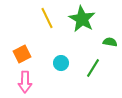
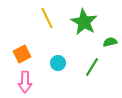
green star: moved 2 px right, 3 px down
green semicircle: rotated 24 degrees counterclockwise
cyan circle: moved 3 px left
green line: moved 1 px left, 1 px up
